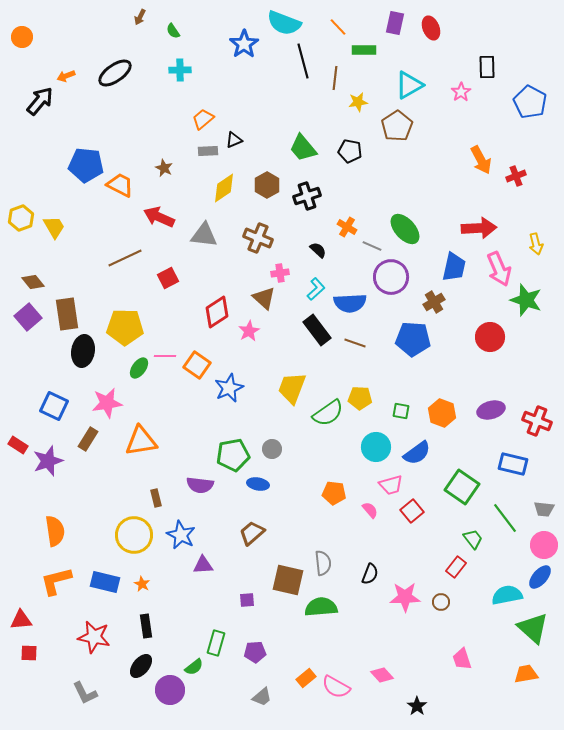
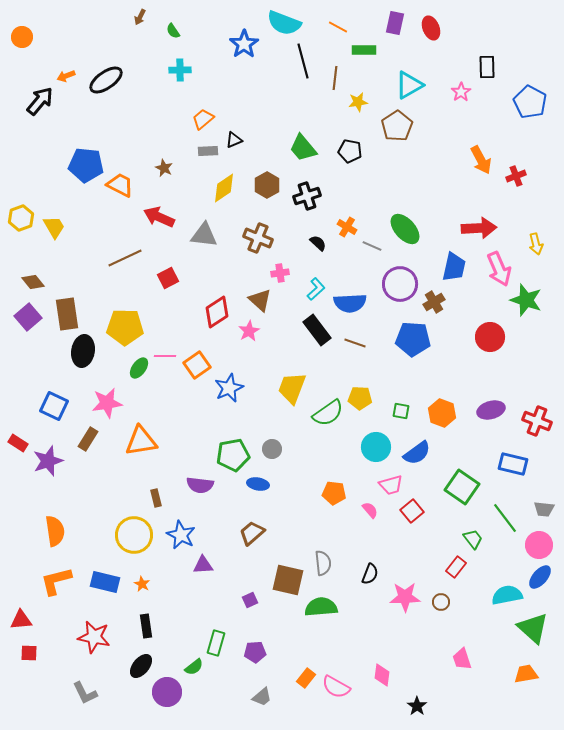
orange line at (338, 27): rotated 18 degrees counterclockwise
black ellipse at (115, 73): moved 9 px left, 7 px down
black semicircle at (318, 250): moved 7 px up
purple circle at (391, 277): moved 9 px right, 7 px down
brown triangle at (264, 298): moved 4 px left, 2 px down
orange square at (197, 365): rotated 20 degrees clockwise
red rectangle at (18, 445): moved 2 px up
pink circle at (544, 545): moved 5 px left
purple square at (247, 600): moved 3 px right; rotated 21 degrees counterclockwise
pink diamond at (382, 675): rotated 50 degrees clockwise
orange rectangle at (306, 678): rotated 12 degrees counterclockwise
purple circle at (170, 690): moved 3 px left, 2 px down
